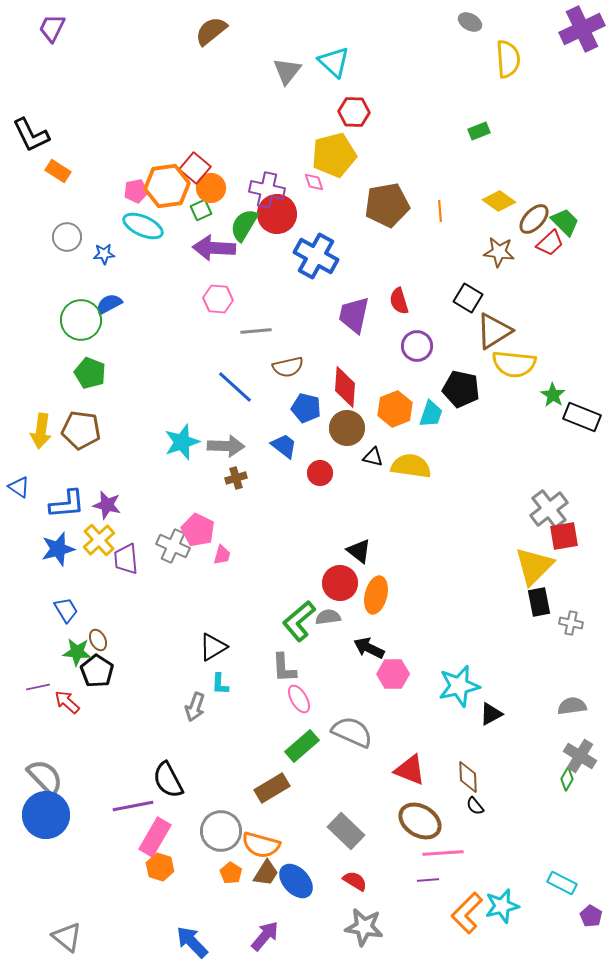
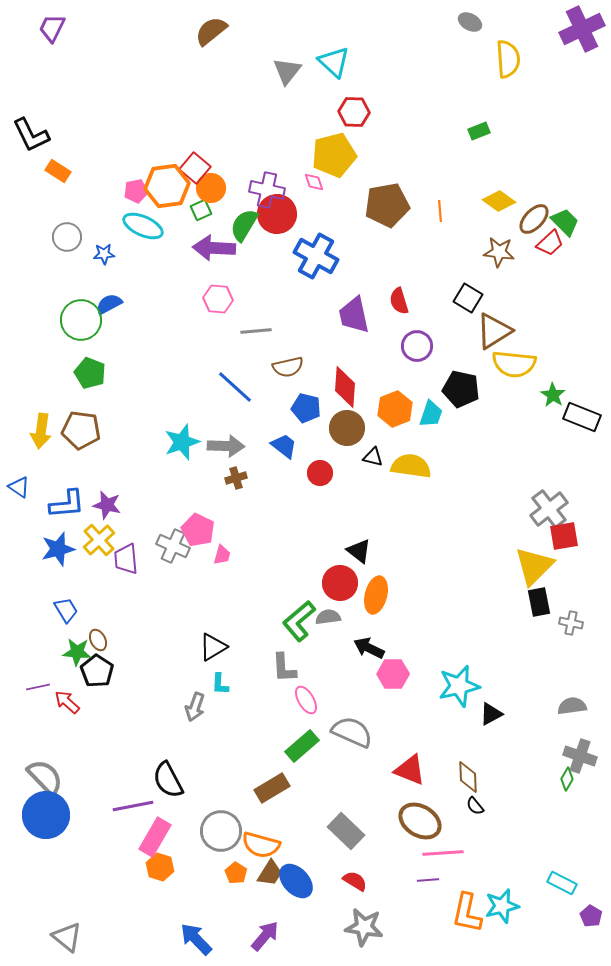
purple trapezoid at (354, 315): rotated 24 degrees counterclockwise
pink ellipse at (299, 699): moved 7 px right, 1 px down
gray cross at (580, 756): rotated 12 degrees counterclockwise
orange pentagon at (231, 873): moved 5 px right
brown trapezoid at (266, 873): moved 4 px right
orange L-shape at (467, 913): rotated 33 degrees counterclockwise
blue arrow at (192, 942): moved 4 px right, 3 px up
